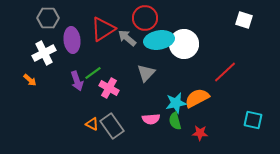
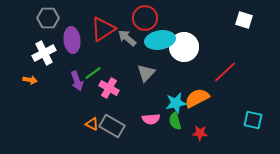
cyan ellipse: moved 1 px right
white circle: moved 3 px down
orange arrow: rotated 32 degrees counterclockwise
gray rectangle: rotated 25 degrees counterclockwise
